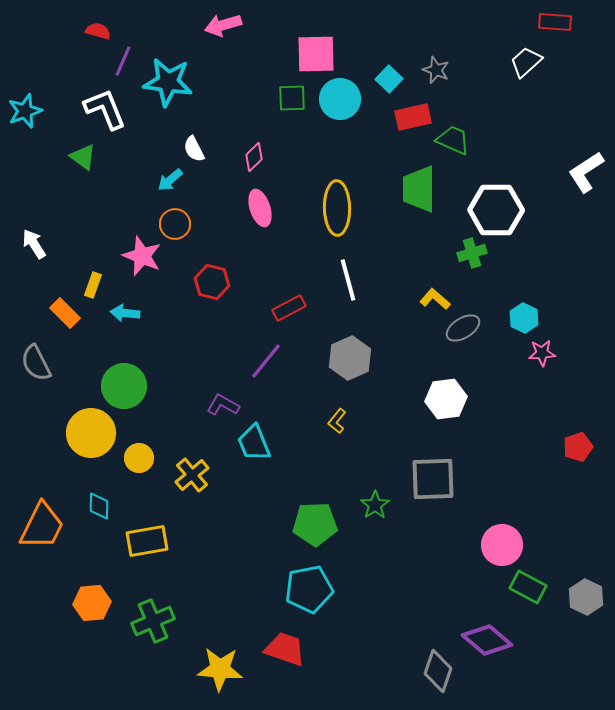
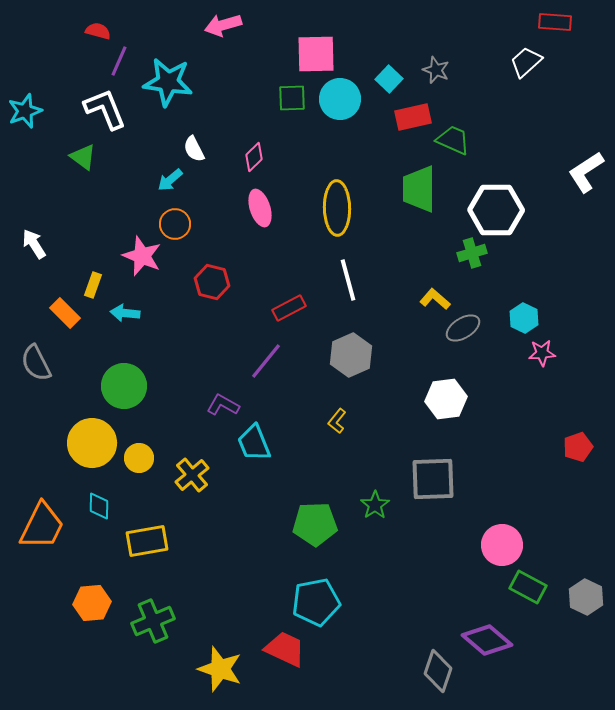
purple line at (123, 61): moved 4 px left
gray hexagon at (350, 358): moved 1 px right, 3 px up
yellow circle at (91, 433): moved 1 px right, 10 px down
cyan pentagon at (309, 589): moved 7 px right, 13 px down
red trapezoid at (285, 649): rotated 6 degrees clockwise
yellow star at (220, 669): rotated 15 degrees clockwise
